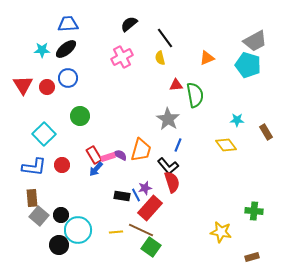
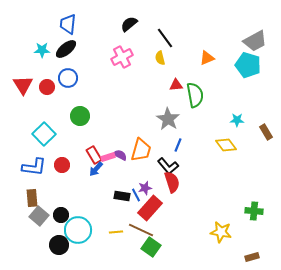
blue trapezoid at (68, 24): rotated 80 degrees counterclockwise
